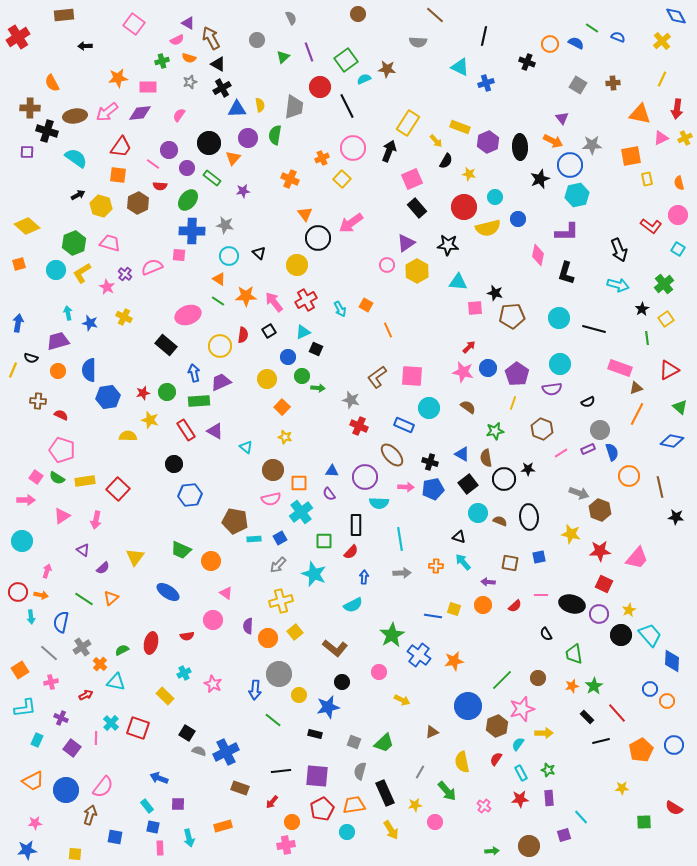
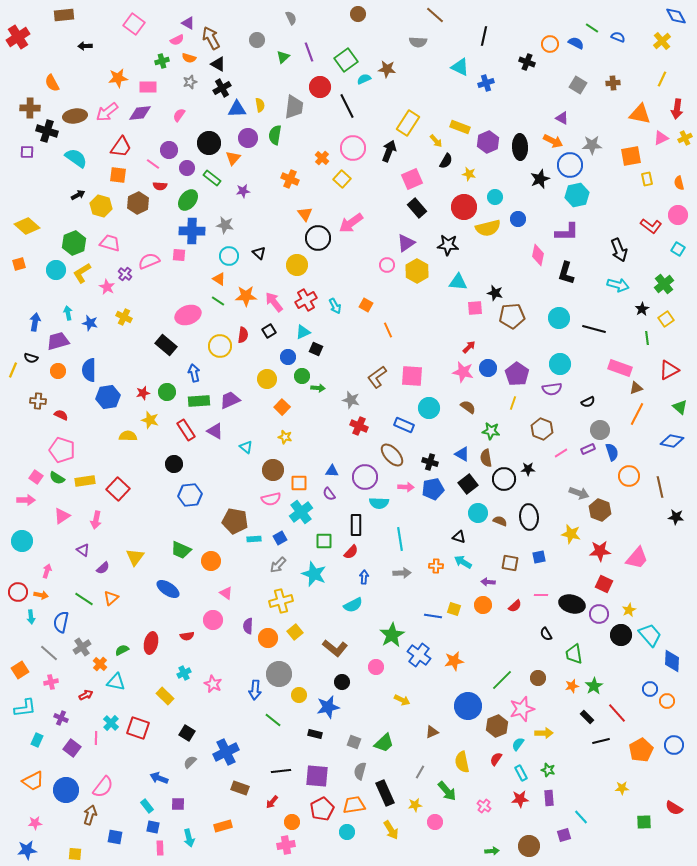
purple triangle at (562, 118): rotated 24 degrees counterclockwise
orange cross at (322, 158): rotated 24 degrees counterclockwise
pink semicircle at (152, 267): moved 3 px left, 6 px up
cyan arrow at (340, 309): moved 5 px left, 3 px up
blue arrow at (18, 323): moved 17 px right, 1 px up
purple trapezoid at (221, 382): moved 9 px right, 18 px down
green star at (495, 431): moved 4 px left; rotated 18 degrees clockwise
cyan arrow at (463, 562): rotated 18 degrees counterclockwise
blue ellipse at (168, 592): moved 3 px up
pink circle at (379, 672): moved 3 px left, 5 px up
gray semicircle at (199, 751): moved 9 px left, 11 px down; rotated 64 degrees counterclockwise
